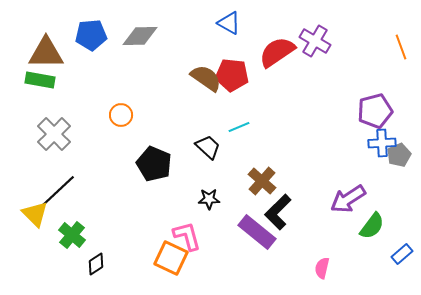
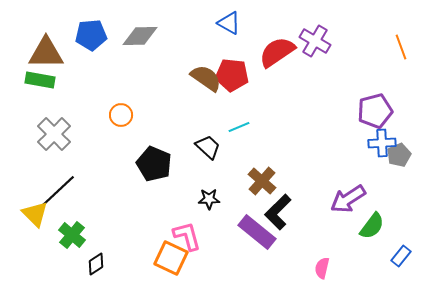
blue rectangle: moved 1 px left, 2 px down; rotated 10 degrees counterclockwise
